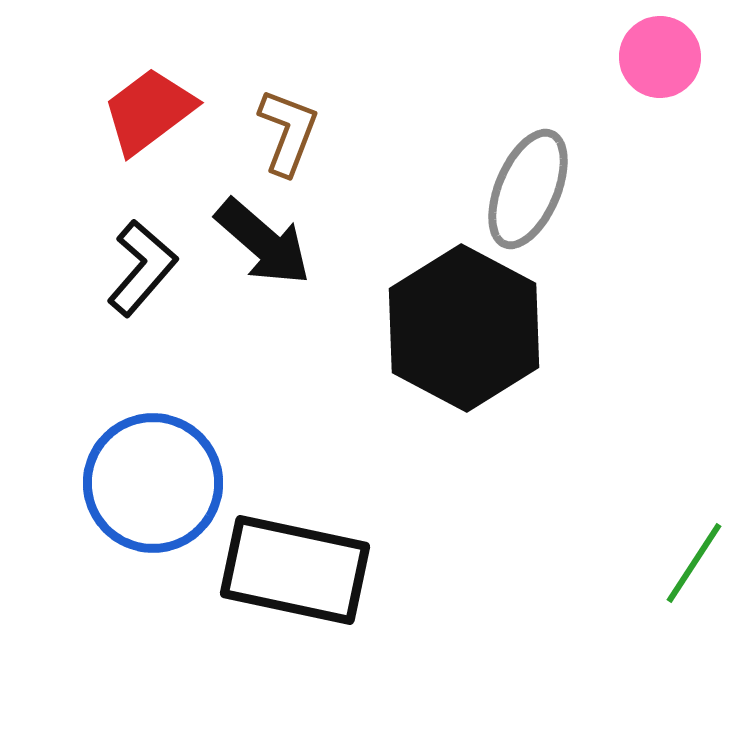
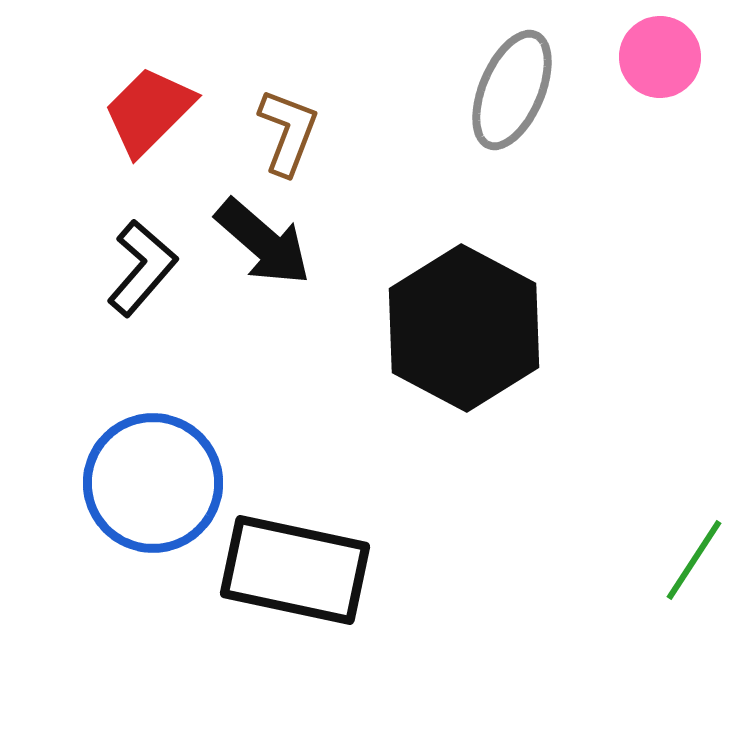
red trapezoid: rotated 8 degrees counterclockwise
gray ellipse: moved 16 px left, 99 px up
green line: moved 3 px up
